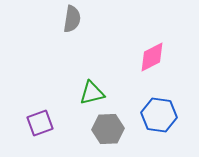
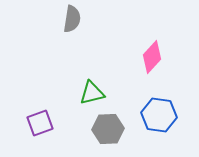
pink diamond: rotated 20 degrees counterclockwise
